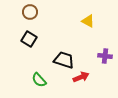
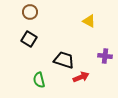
yellow triangle: moved 1 px right
green semicircle: rotated 28 degrees clockwise
